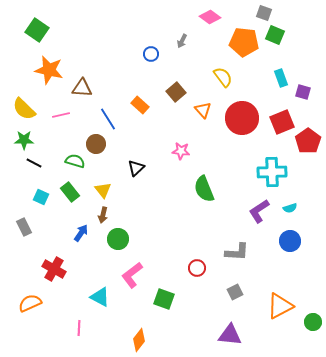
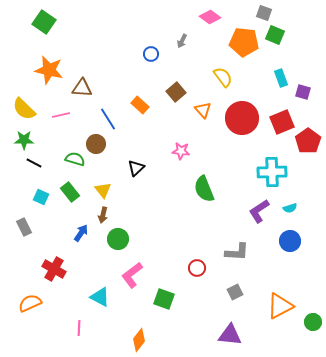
green square at (37, 30): moved 7 px right, 8 px up
green semicircle at (75, 161): moved 2 px up
